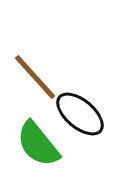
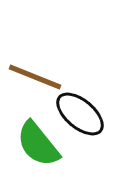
brown line: rotated 26 degrees counterclockwise
